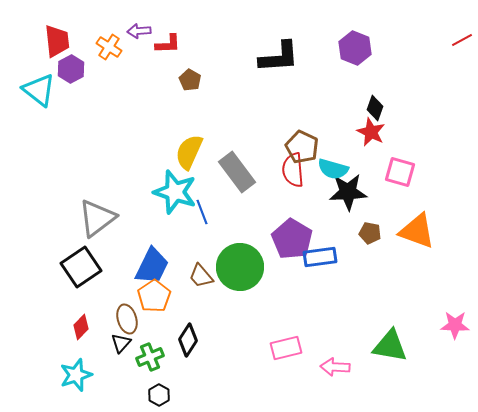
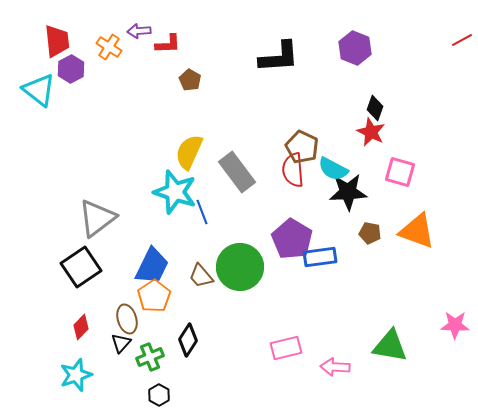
cyan semicircle at (333, 169): rotated 12 degrees clockwise
